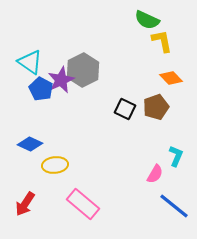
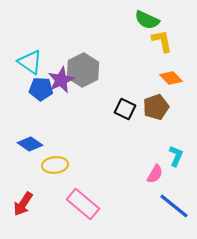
blue pentagon: rotated 25 degrees counterclockwise
blue diamond: rotated 10 degrees clockwise
red arrow: moved 2 px left
